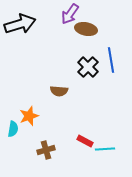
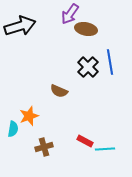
black arrow: moved 2 px down
blue line: moved 1 px left, 2 px down
brown semicircle: rotated 18 degrees clockwise
brown cross: moved 2 px left, 3 px up
